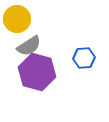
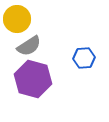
purple hexagon: moved 4 px left, 7 px down
